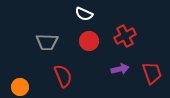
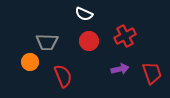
orange circle: moved 10 px right, 25 px up
